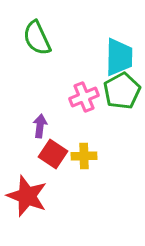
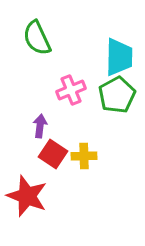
green pentagon: moved 5 px left, 4 px down
pink cross: moved 13 px left, 7 px up
